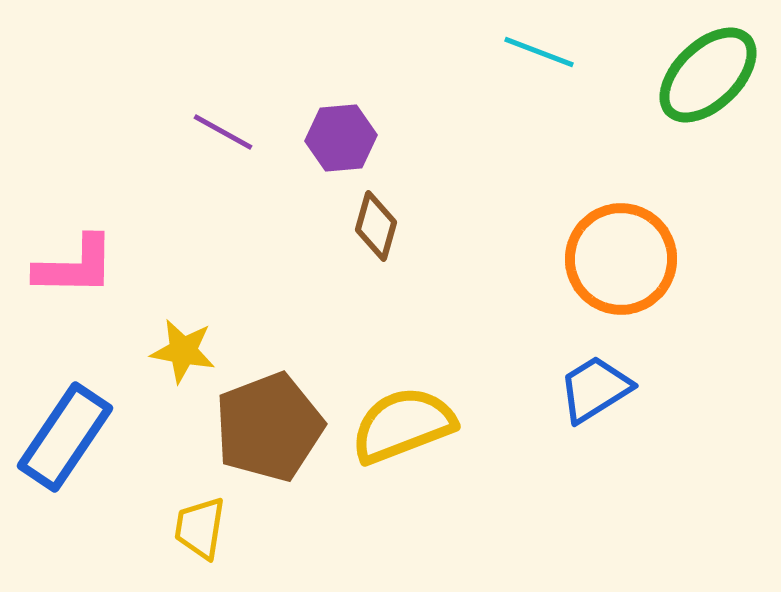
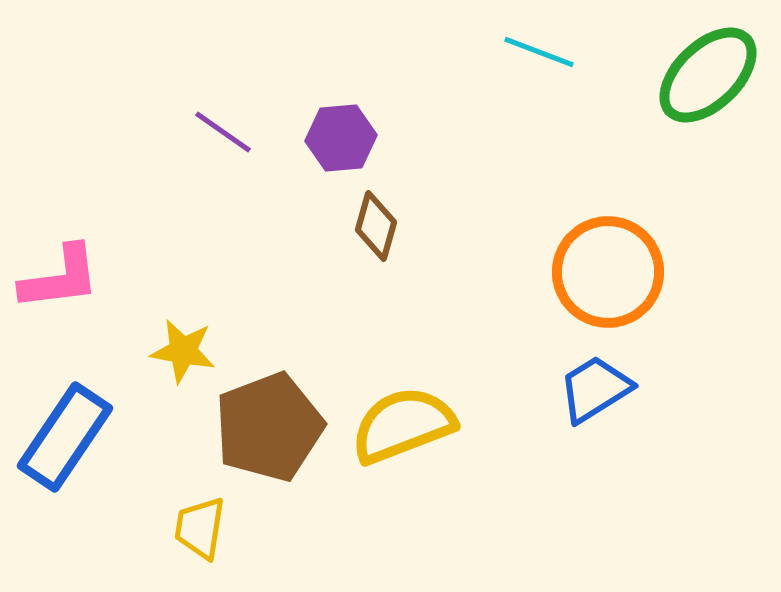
purple line: rotated 6 degrees clockwise
orange circle: moved 13 px left, 13 px down
pink L-shape: moved 15 px left, 12 px down; rotated 8 degrees counterclockwise
